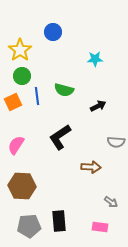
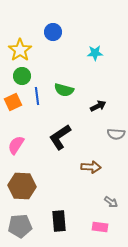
cyan star: moved 6 px up
gray semicircle: moved 8 px up
gray pentagon: moved 9 px left
